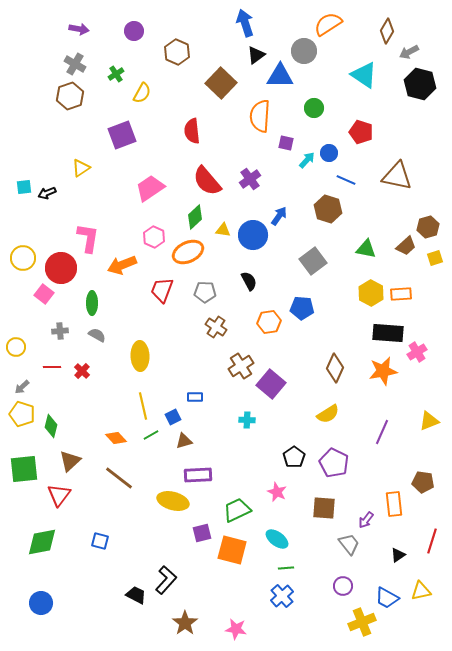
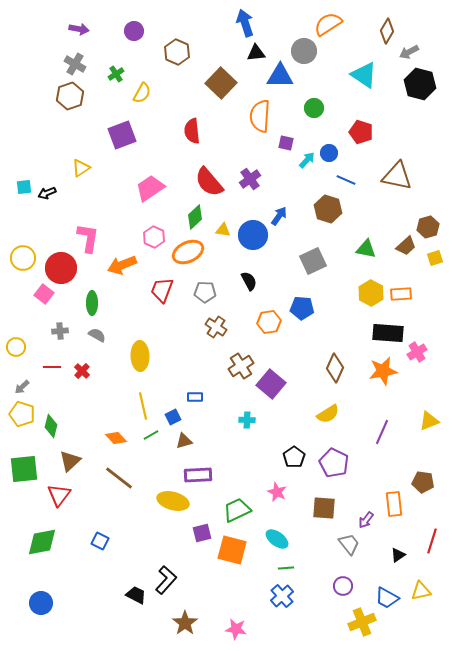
black triangle at (256, 55): moved 2 px up; rotated 30 degrees clockwise
red semicircle at (207, 181): moved 2 px right, 1 px down
gray square at (313, 261): rotated 12 degrees clockwise
blue square at (100, 541): rotated 12 degrees clockwise
